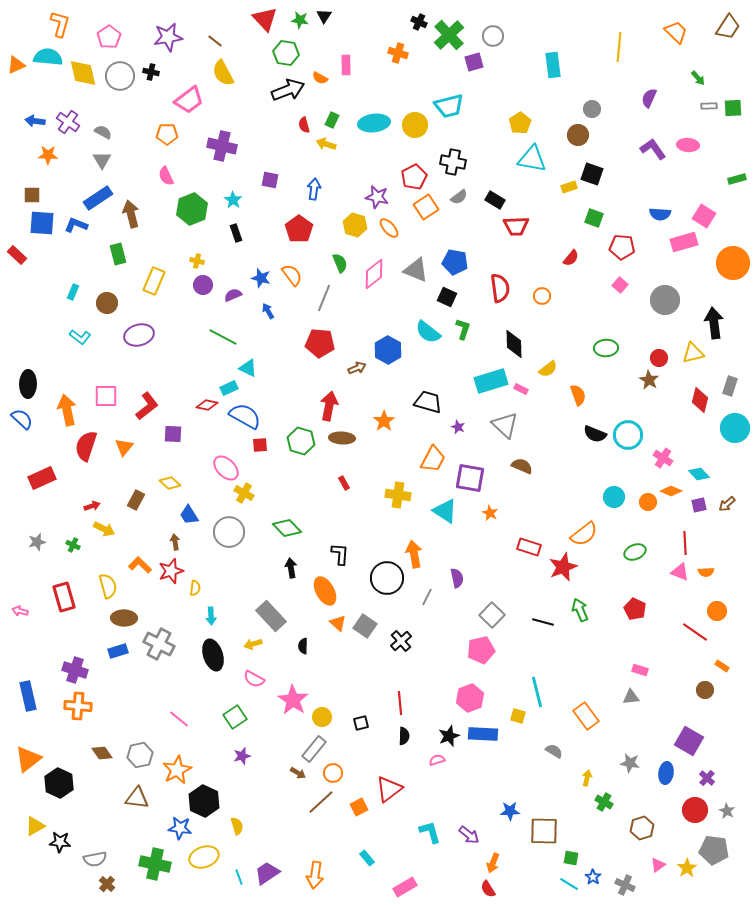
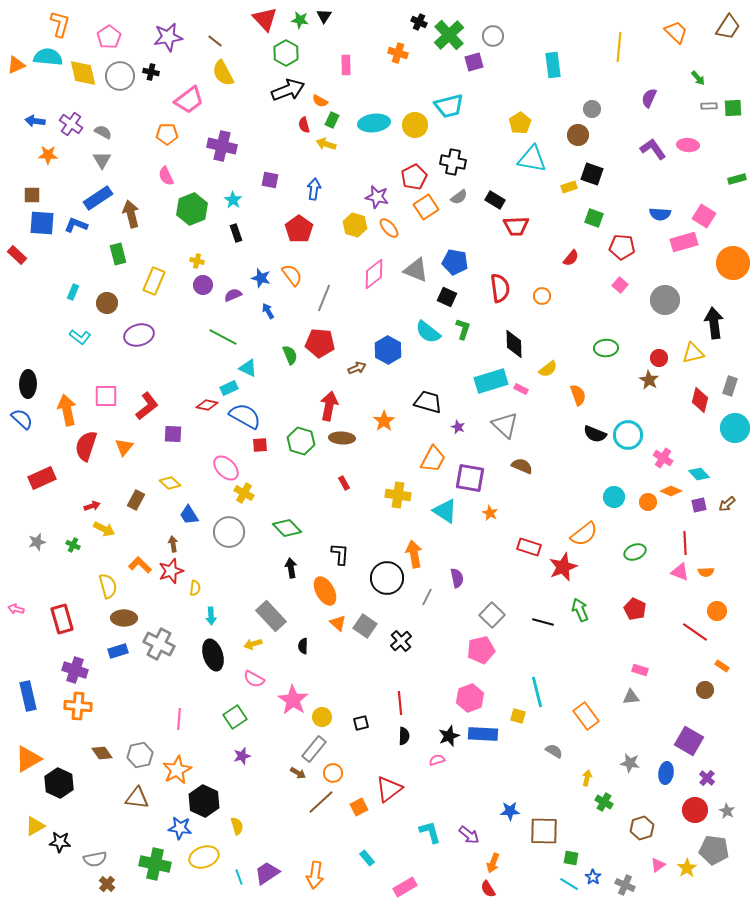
green hexagon at (286, 53): rotated 20 degrees clockwise
orange semicircle at (320, 78): moved 23 px down
purple cross at (68, 122): moved 3 px right, 2 px down
green semicircle at (340, 263): moved 50 px left, 92 px down
brown arrow at (175, 542): moved 2 px left, 2 px down
red rectangle at (64, 597): moved 2 px left, 22 px down
pink arrow at (20, 611): moved 4 px left, 2 px up
pink line at (179, 719): rotated 55 degrees clockwise
orange triangle at (28, 759): rotated 8 degrees clockwise
